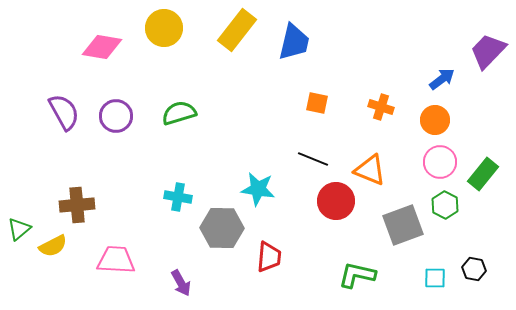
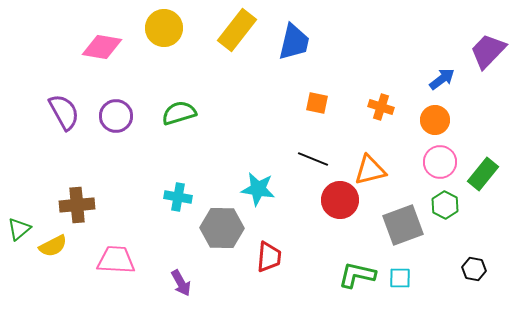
orange triangle: rotated 36 degrees counterclockwise
red circle: moved 4 px right, 1 px up
cyan square: moved 35 px left
